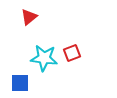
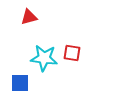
red triangle: rotated 24 degrees clockwise
red square: rotated 30 degrees clockwise
